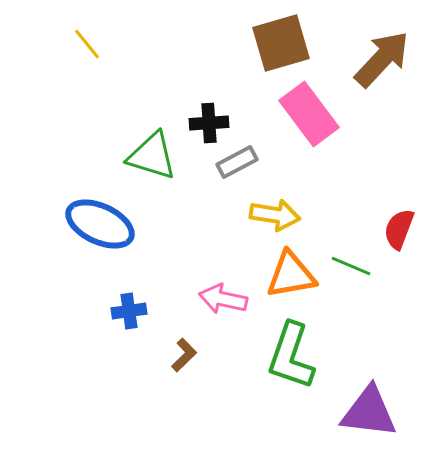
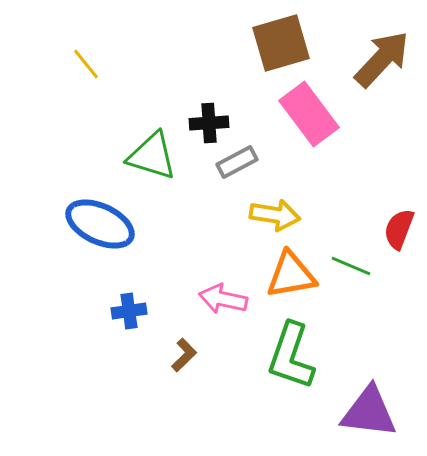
yellow line: moved 1 px left, 20 px down
